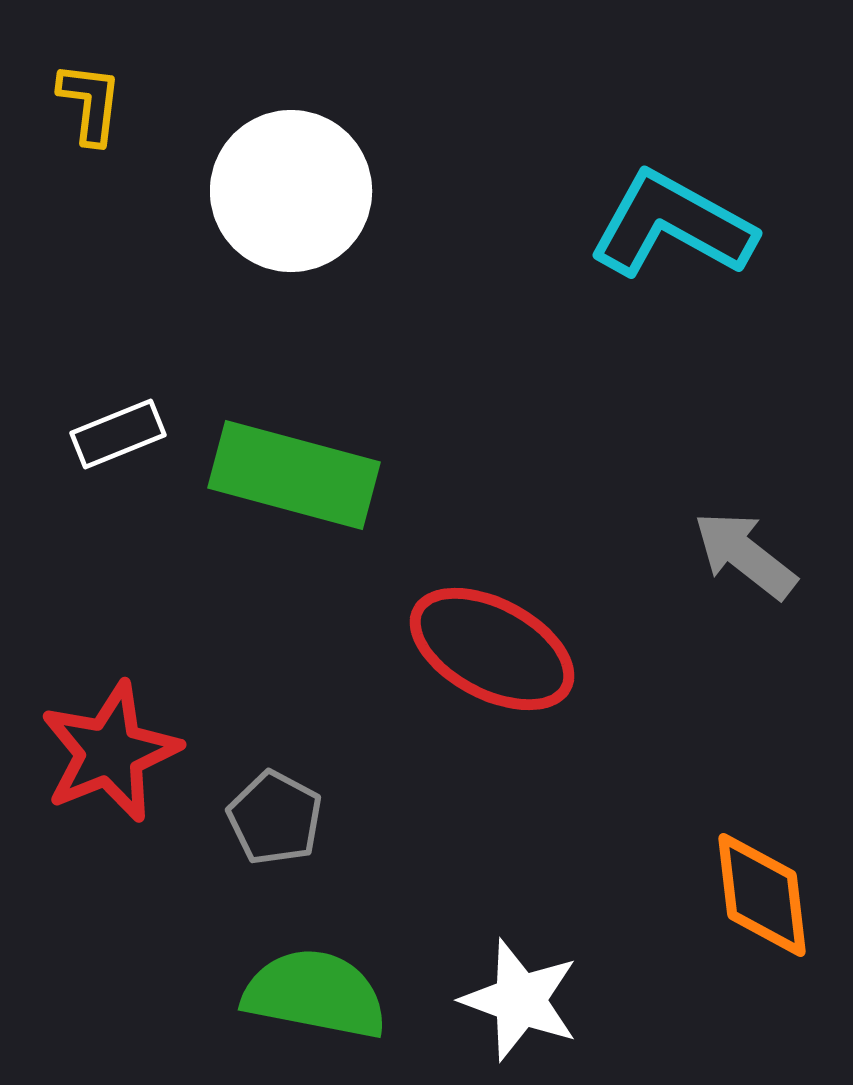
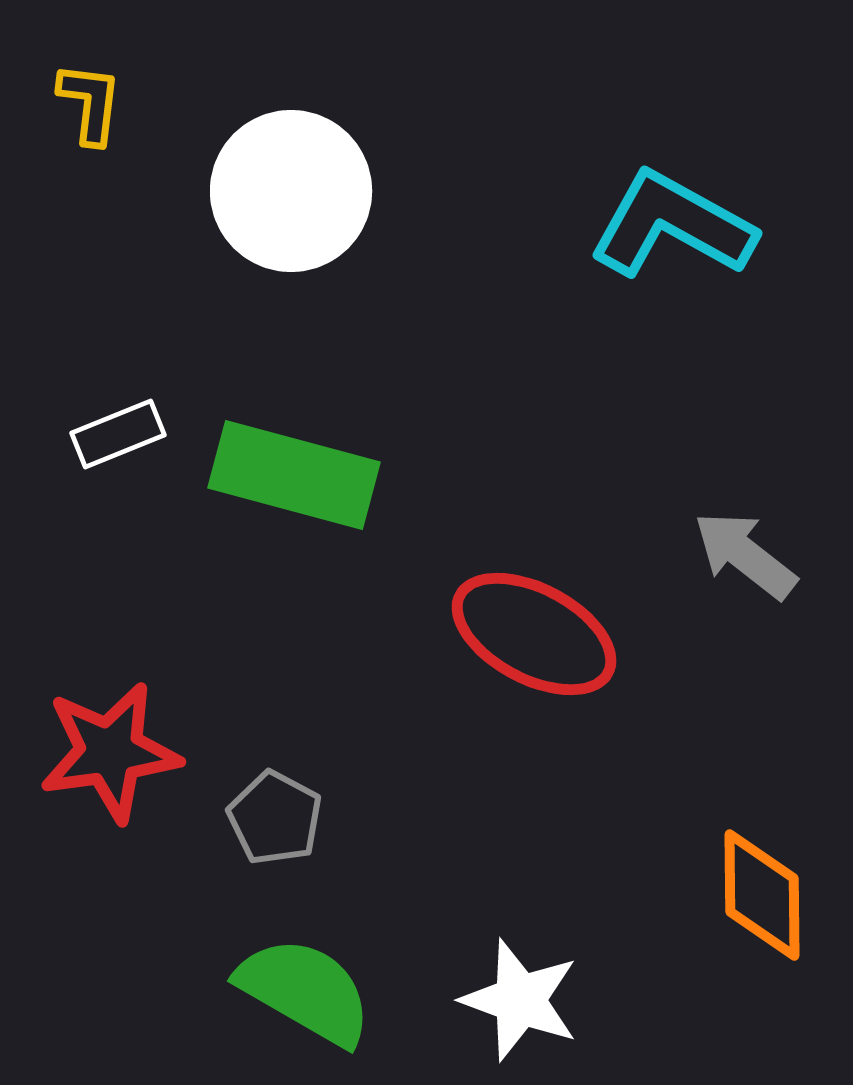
red ellipse: moved 42 px right, 15 px up
red star: rotated 14 degrees clockwise
orange diamond: rotated 6 degrees clockwise
green semicircle: moved 10 px left, 3 px up; rotated 19 degrees clockwise
